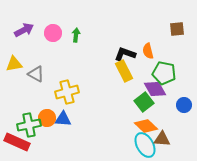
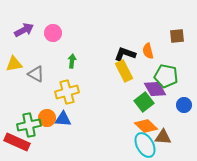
brown square: moved 7 px down
green arrow: moved 4 px left, 26 px down
green pentagon: moved 2 px right, 3 px down
brown triangle: moved 1 px right, 2 px up
